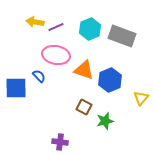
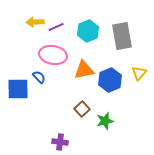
yellow arrow: rotated 12 degrees counterclockwise
cyan hexagon: moved 2 px left, 2 px down
gray rectangle: rotated 60 degrees clockwise
pink ellipse: moved 3 px left
orange triangle: rotated 30 degrees counterclockwise
blue semicircle: moved 1 px down
blue square: moved 2 px right, 1 px down
yellow triangle: moved 2 px left, 25 px up
brown square: moved 2 px left, 2 px down; rotated 21 degrees clockwise
